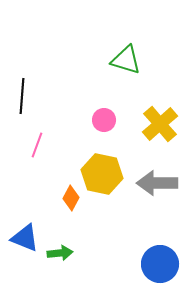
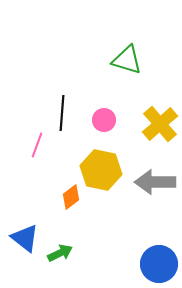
green triangle: moved 1 px right
black line: moved 40 px right, 17 px down
yellow hexagon: moved 1 px left, 4 px up
gray arrow: moved 2 px left, 1 px up
orange diamond: moved 1 px up; rotated 25 degrees clockwise
blue triangle: rotated 16 degrees clockwise
green arrow: rotated 20 degrees counterclockwise
blue circle: moved 1 px left
